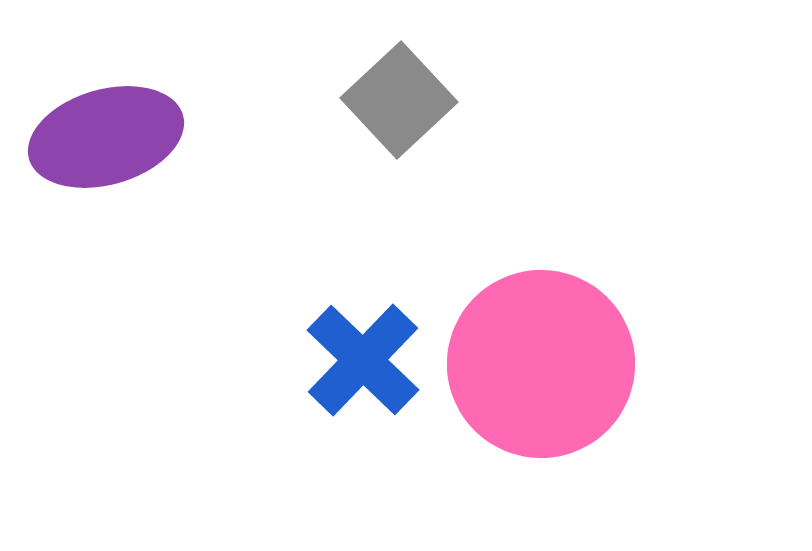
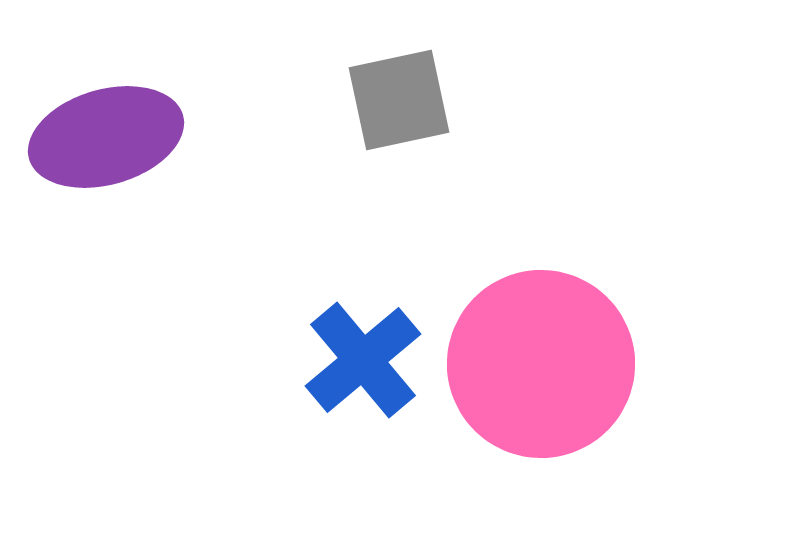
gray square: rotated 31 degrees clockwise
blue cross: rotated 6 degrees clockwise
